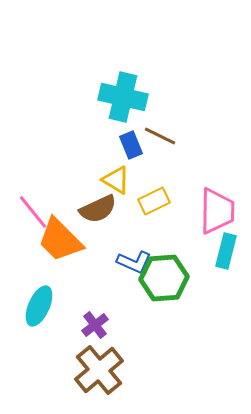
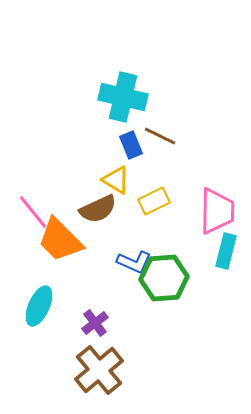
purple cross: moved 2 px up
